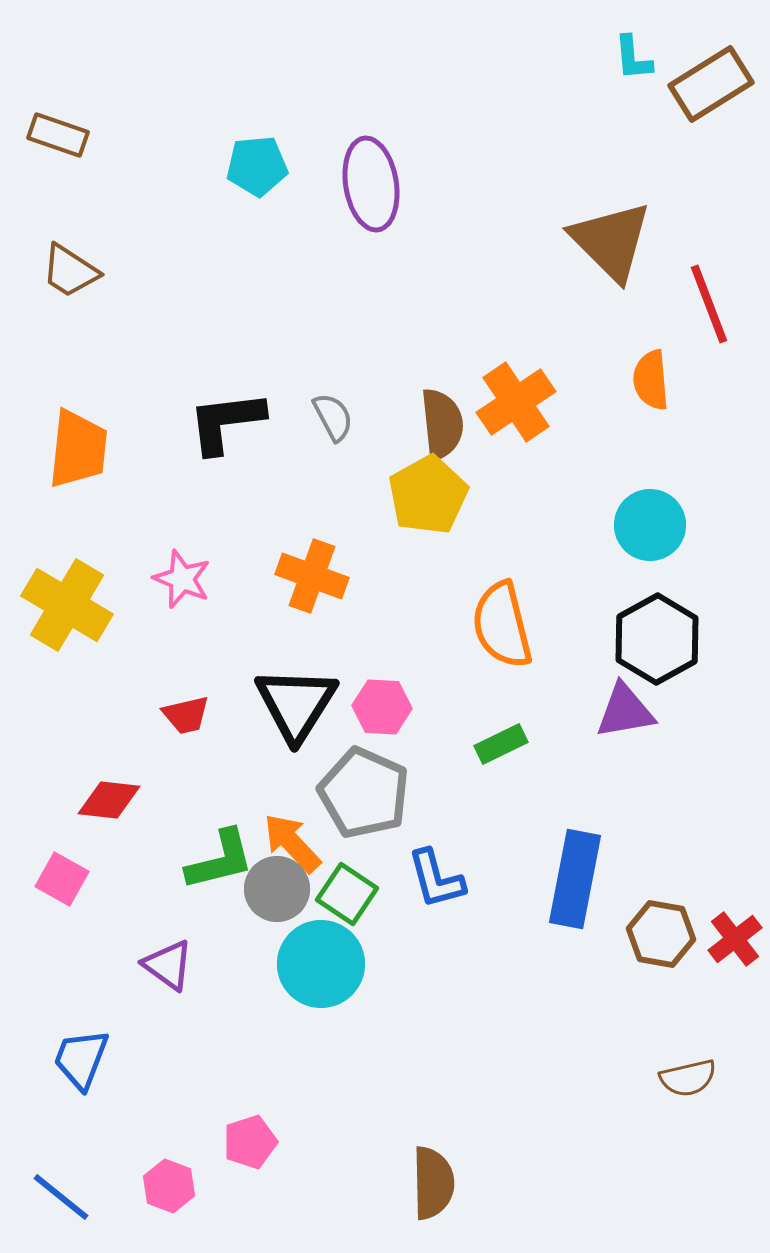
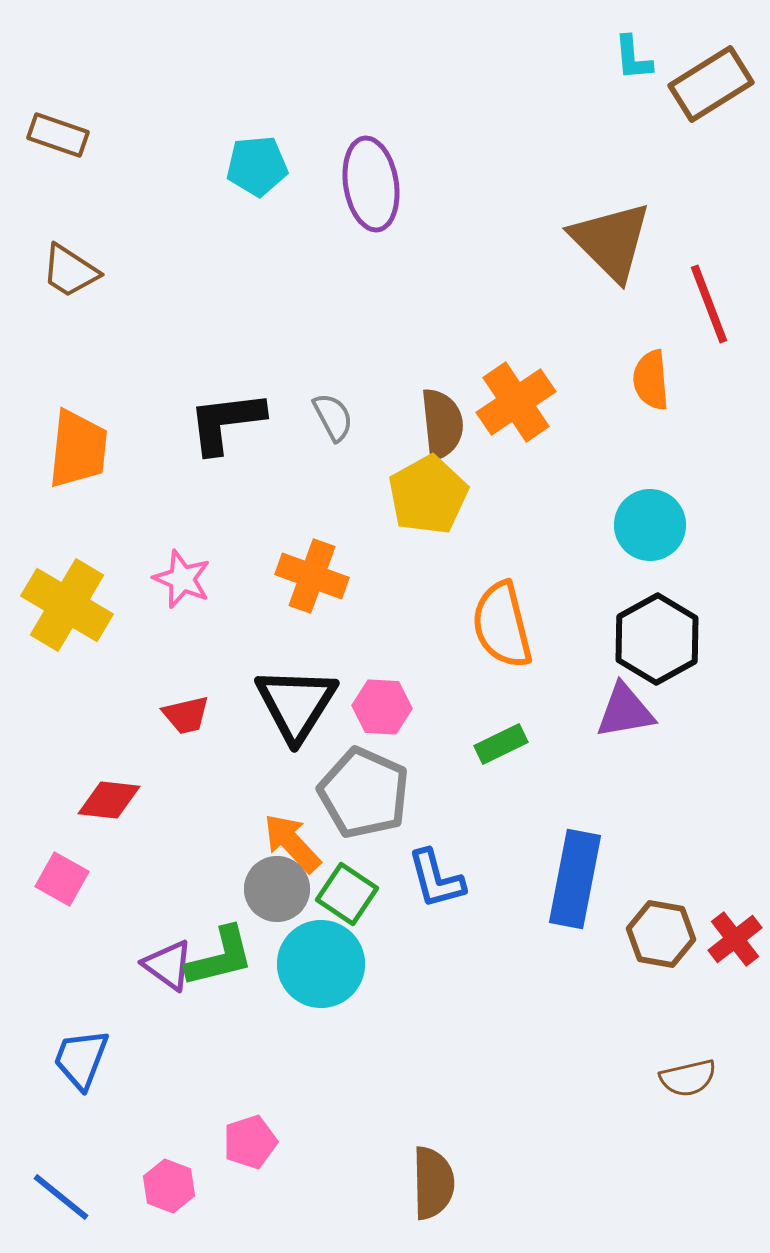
green L-shape at (220, 860): moved 97 px down
